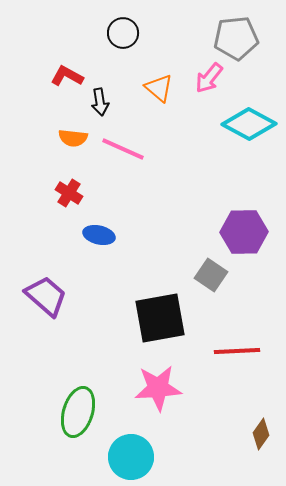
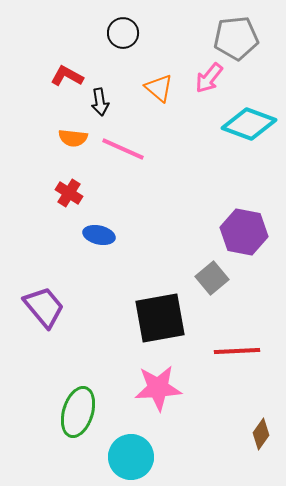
cyan diamond: rotated 8 degrees counterclockwise
purple hexagon: rotated 12 degrees clockwise
gray square: moved 1 px right, 3 px down; rotated 16 degrees clockwise
purple trapezoid: moved 2 px left, 11 px down; rotated 9 degrees clockwise
